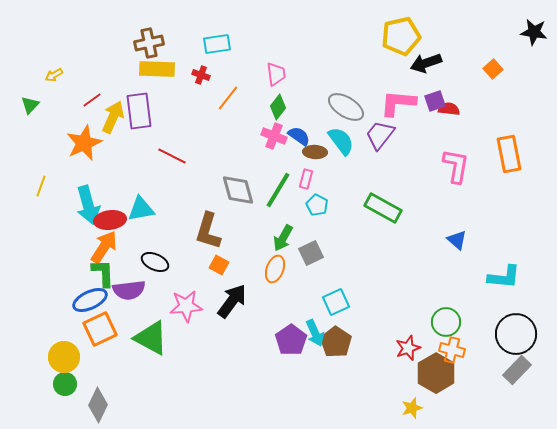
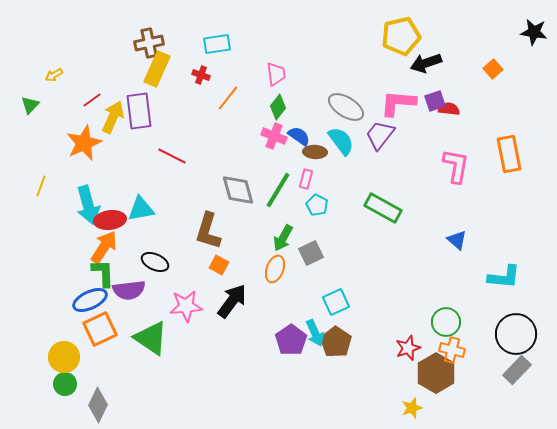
yellow rectangle at (157, 69): rotated 68 degrees counterclockwise
green triangle at (151, 338): rotated 6 degrees clockwise
